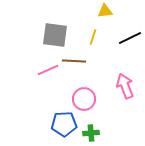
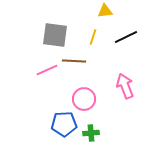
black line: moved 4 px left, 1 px up
pink line: moved 1 px left
